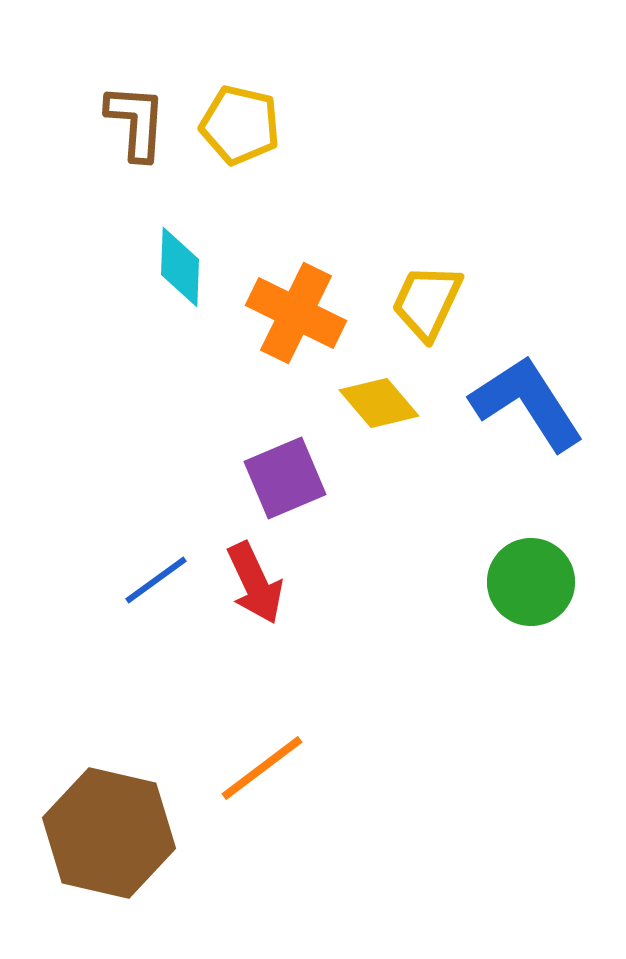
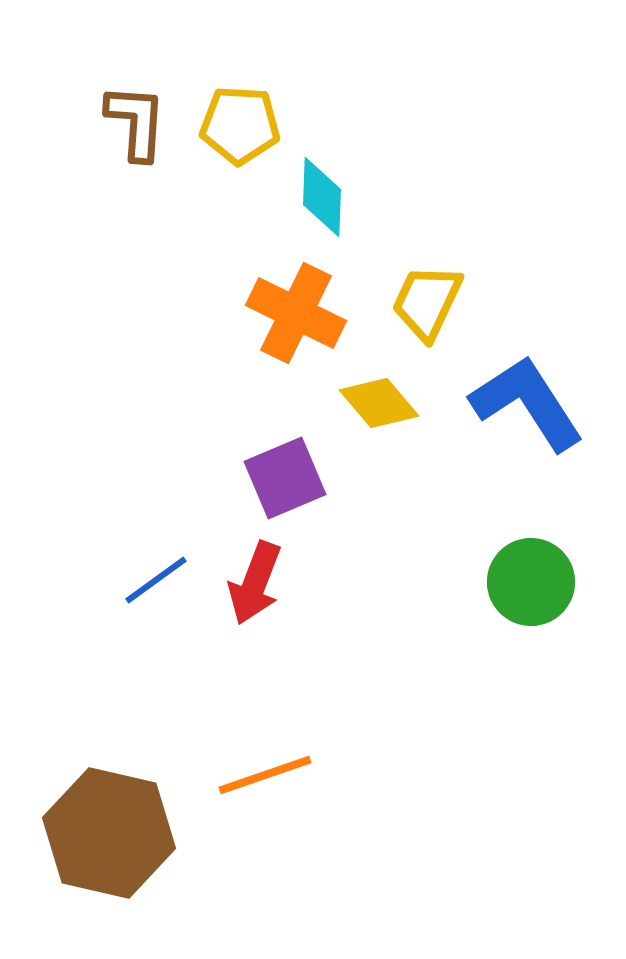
yellow pentagon: rotated 10 degrees counterclockwise
cyan diamond: moved 142 px right, 70 px up
red arrow: rotated 46 degrees clockwise
orange line: moved 3 px right, 7 px down; rotated 18 degrees clockwise
